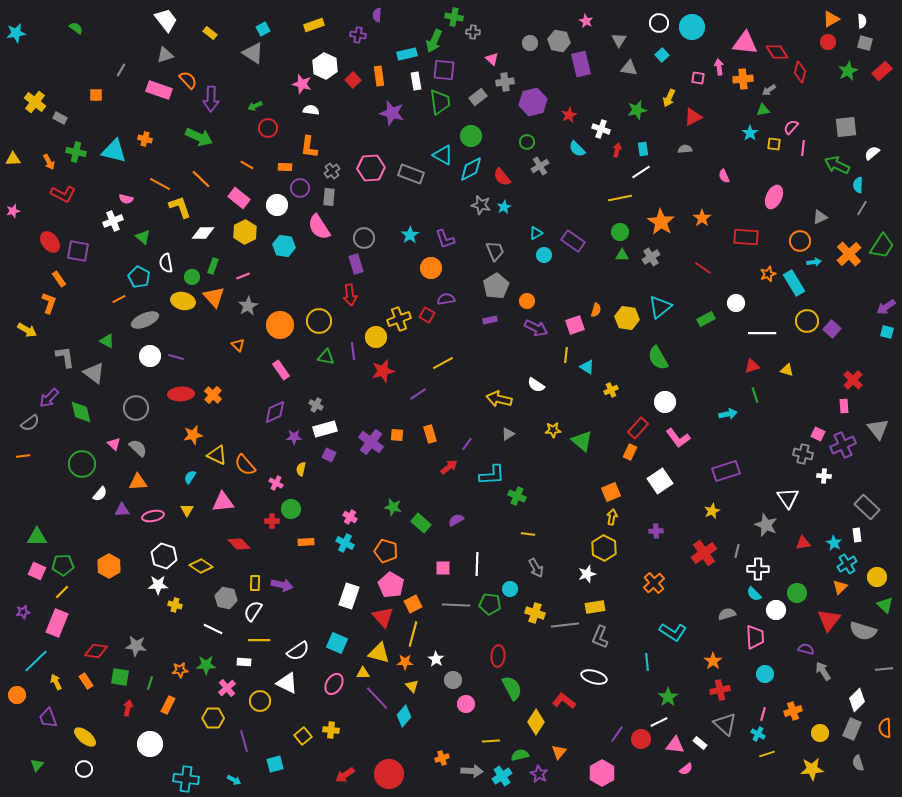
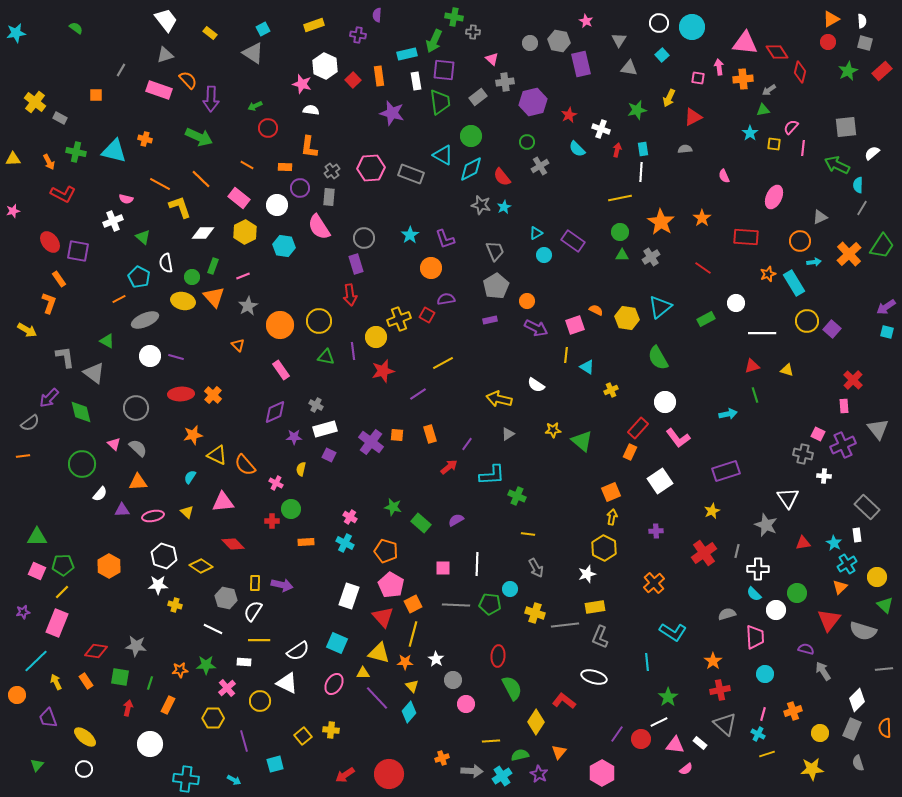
white line at (641, 172): rotated 54 degrees counterclockwise
orange semicircle at (596, 310): rotated 80 degrees counterclockwise
yellow triangle at (187, 510): moved 2 px down; rotated 16 degrees counterclockwise
red diamond at (239, 544): moved 6 px left
cyan diamond at (404, 716): moved 5 px right, 4 px up
